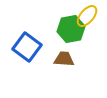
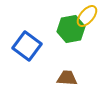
blue square: moved 1 px up
brown trapezoid: moved 3 px right, 19 px down
